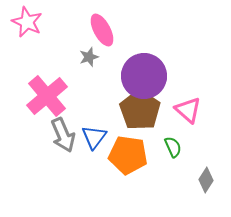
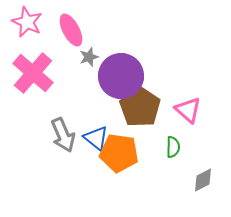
pink ellipse: moved 31 px left
purple circle: moved 23 px left
pink cross: moved 14 px left, 23 px up; rotated 9 degrees counterclockwise
brown pentagon: moved 3 px up
blue triangle: moved 2 px right, 1 px down; rotated 28 degrees counterclockwise
green semicircle: rotated 25 degrees clockwise
orange pentagon: moved 9 px left, 2 px up
gray diamond: moved 3 px left; rotated 30 degrees clockwise
